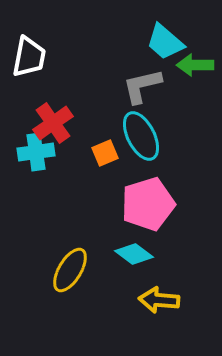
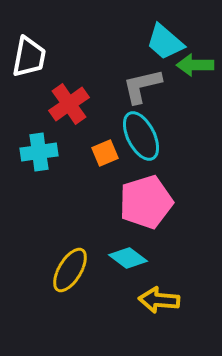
red cross: moved 16 px right, 19 px up
cyan cross: moved 3 px right
pink pentagon: moved 2 px left, 2 px up
cyan diamond: moved 6 px left, 4 px down
